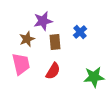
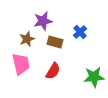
brown rectangle: rotated 70 degrees counterclockwise
